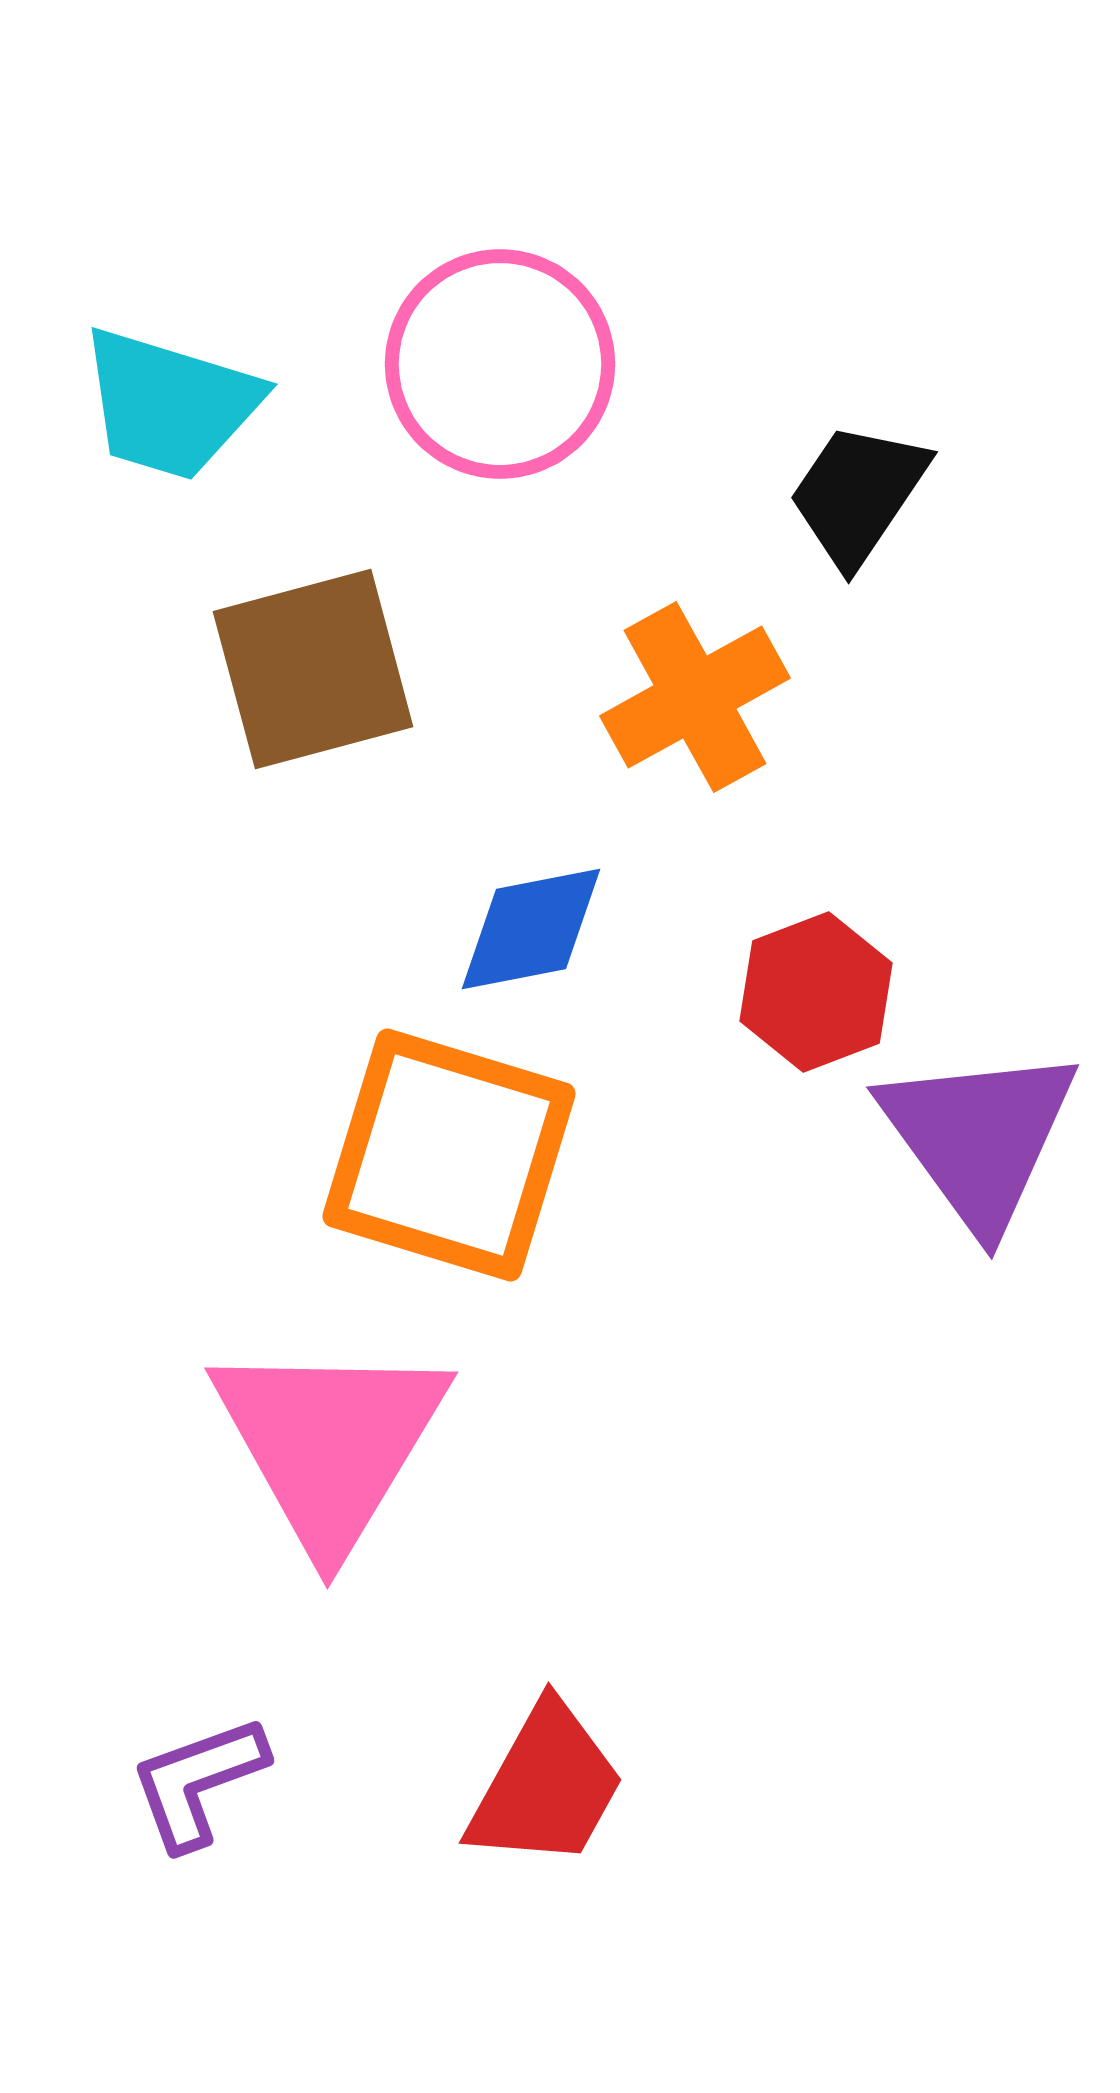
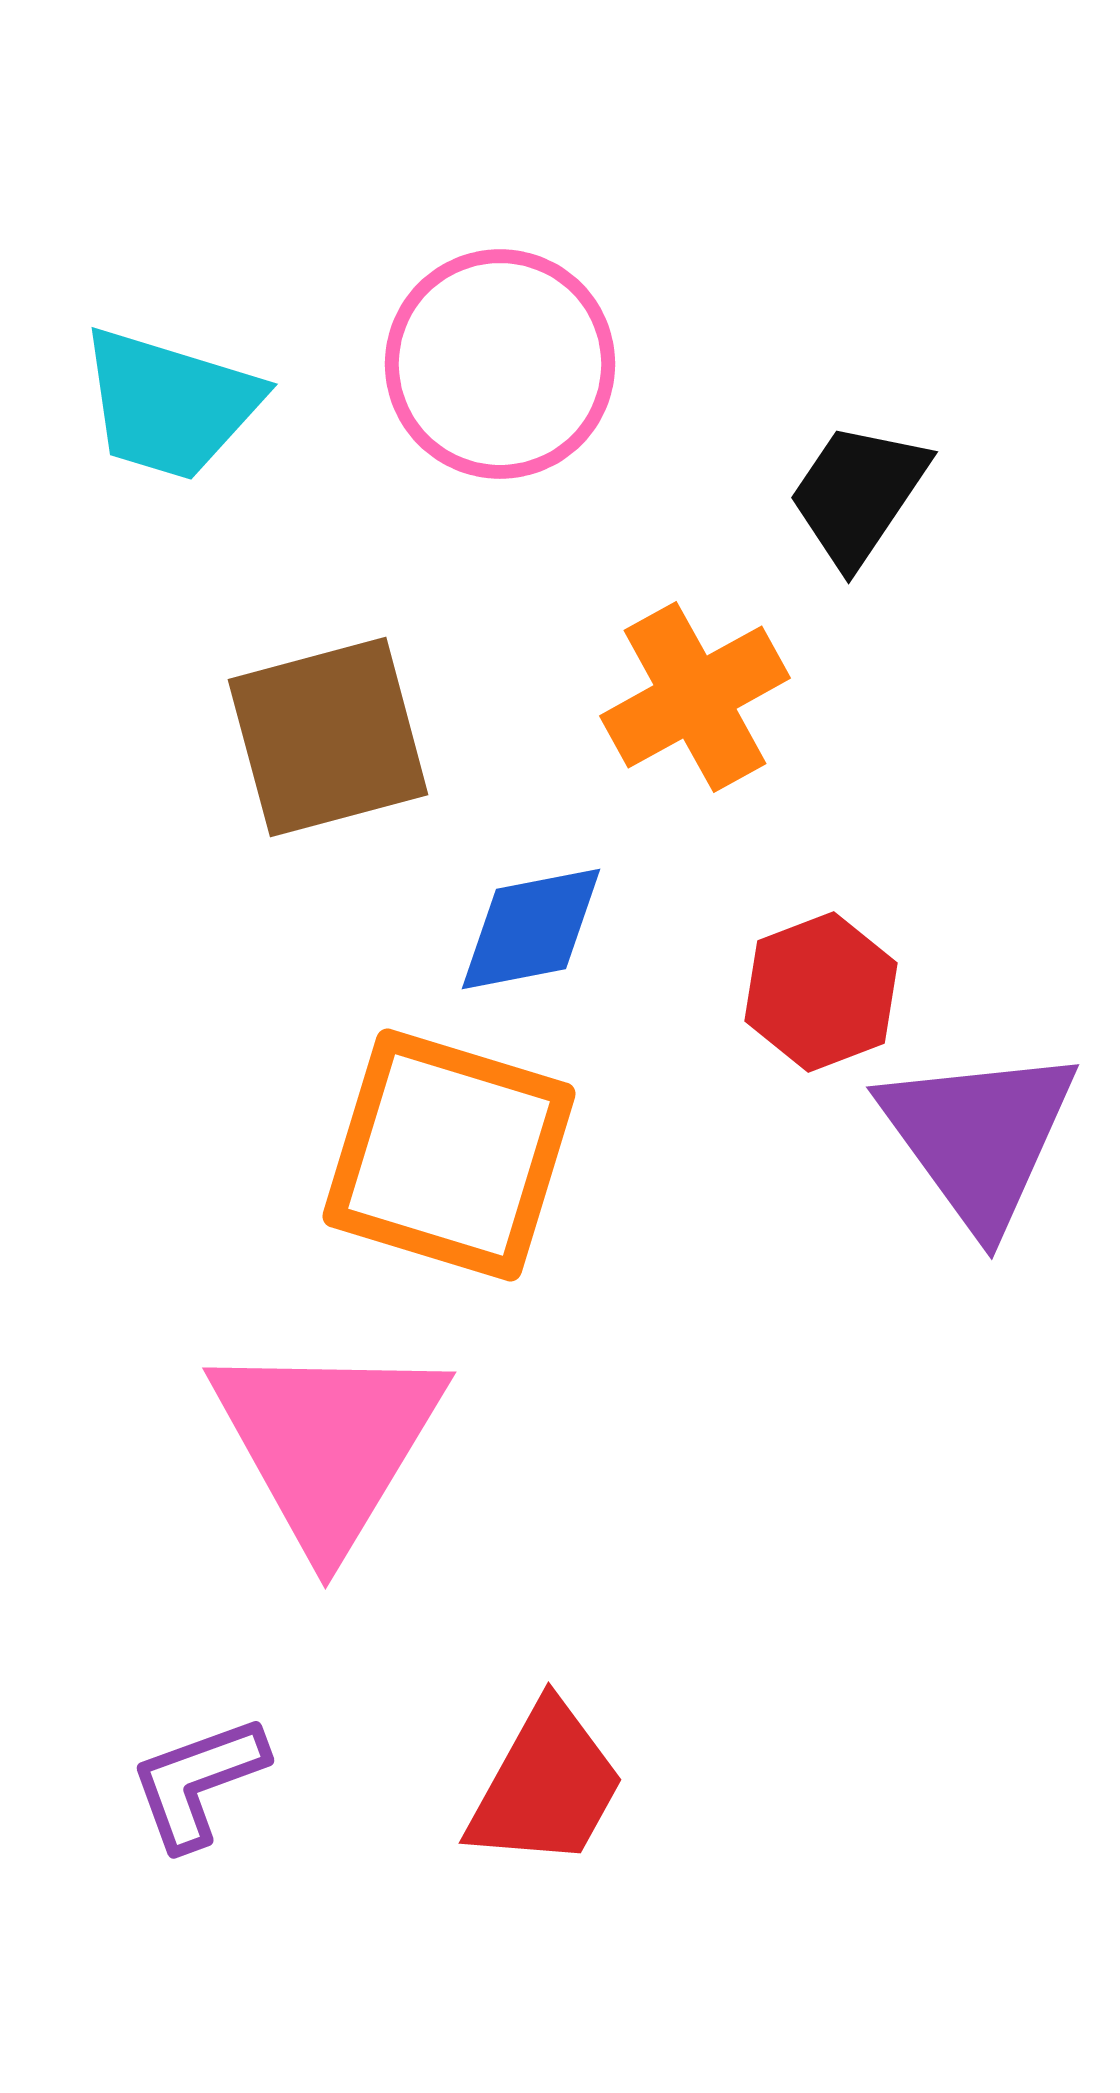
brown square: moved 15 px right, 68 px down
red hexagon: moved 5 px right
pink triangle: moved 2 px left
